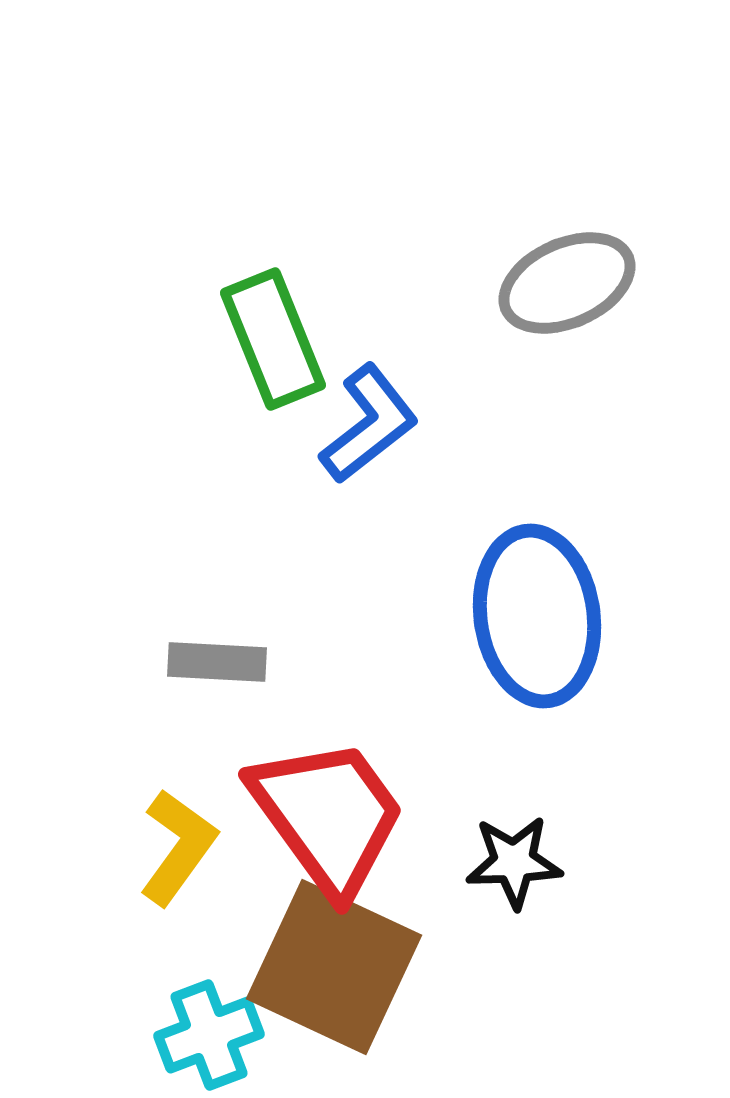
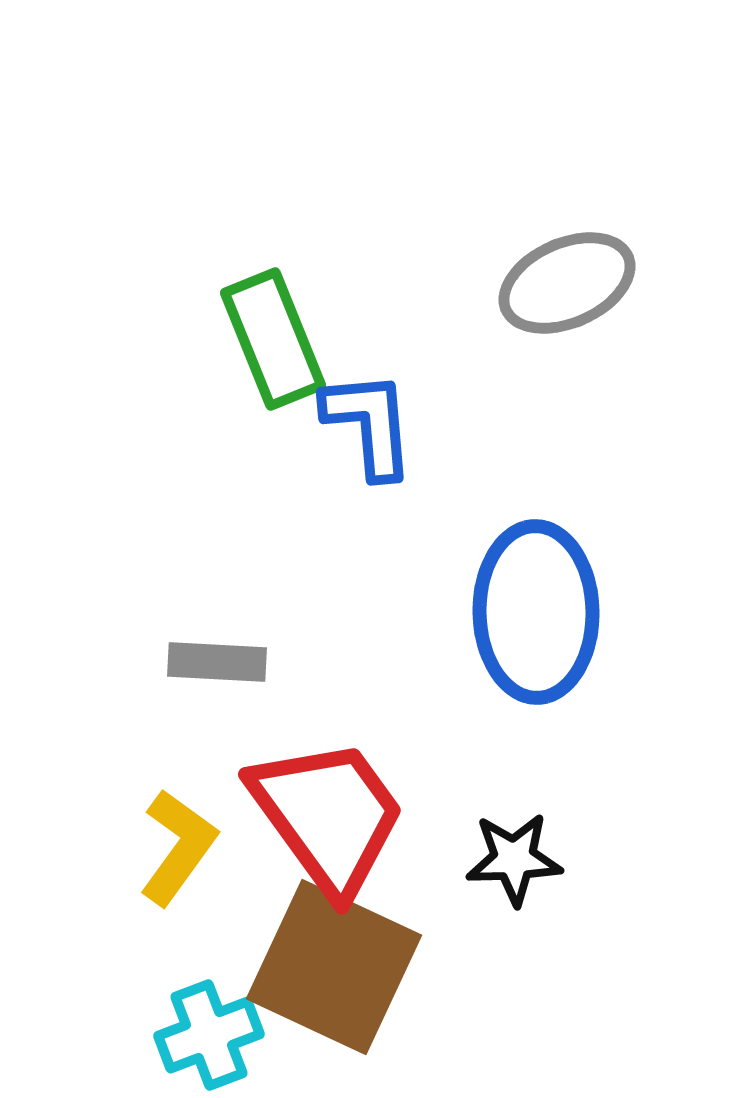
blue L-shape: rotated 57 degrees counterclockwise
blue ellipse: moved 1 px left, 4 px up; rotated 7 degrees clockwise
black star: moved 3 px up
